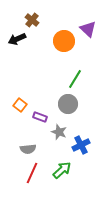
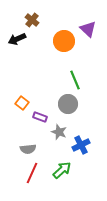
green line: moved 1 px down; rotated 54 degrees counterclockwise
orange square: moved 2 px right, 2 px up
